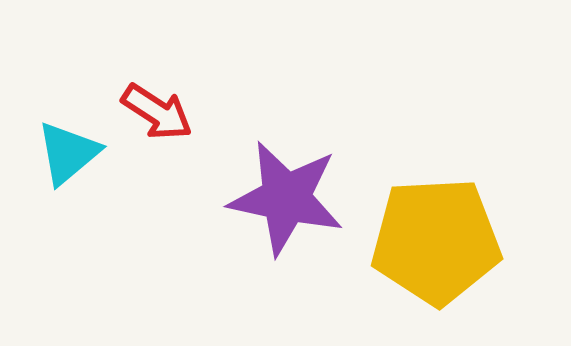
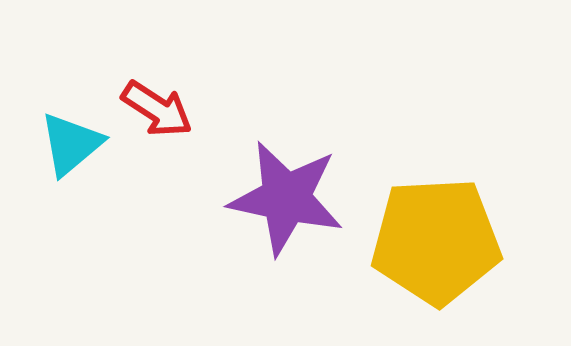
red arrow: moved 3 px up
cyan triangle: moved 3 px right, 9 px up
